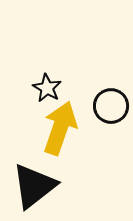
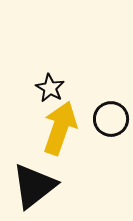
black star: moved 3 px right
black circle: moved 13 px down
